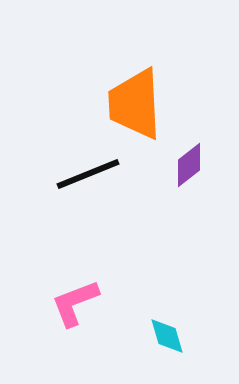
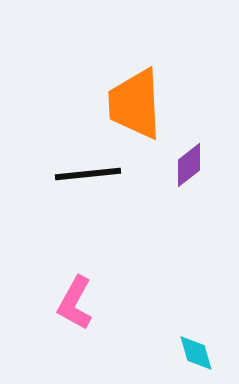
black line: rotated 16 degrees clockwise
pink L-shape: rotated 40 degrees counterclockwise
cyan diamond: moved 29 px right, 17 px down
